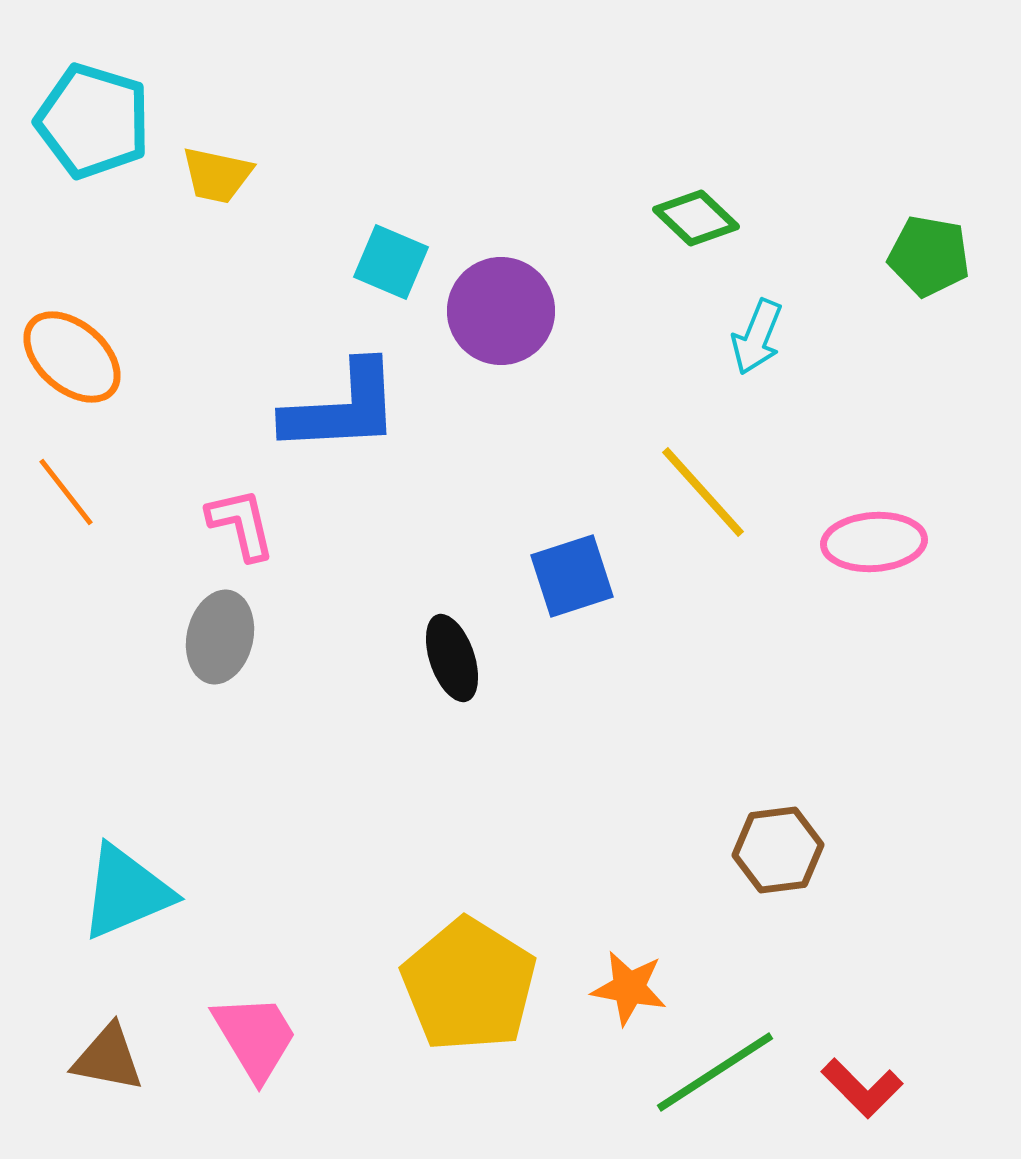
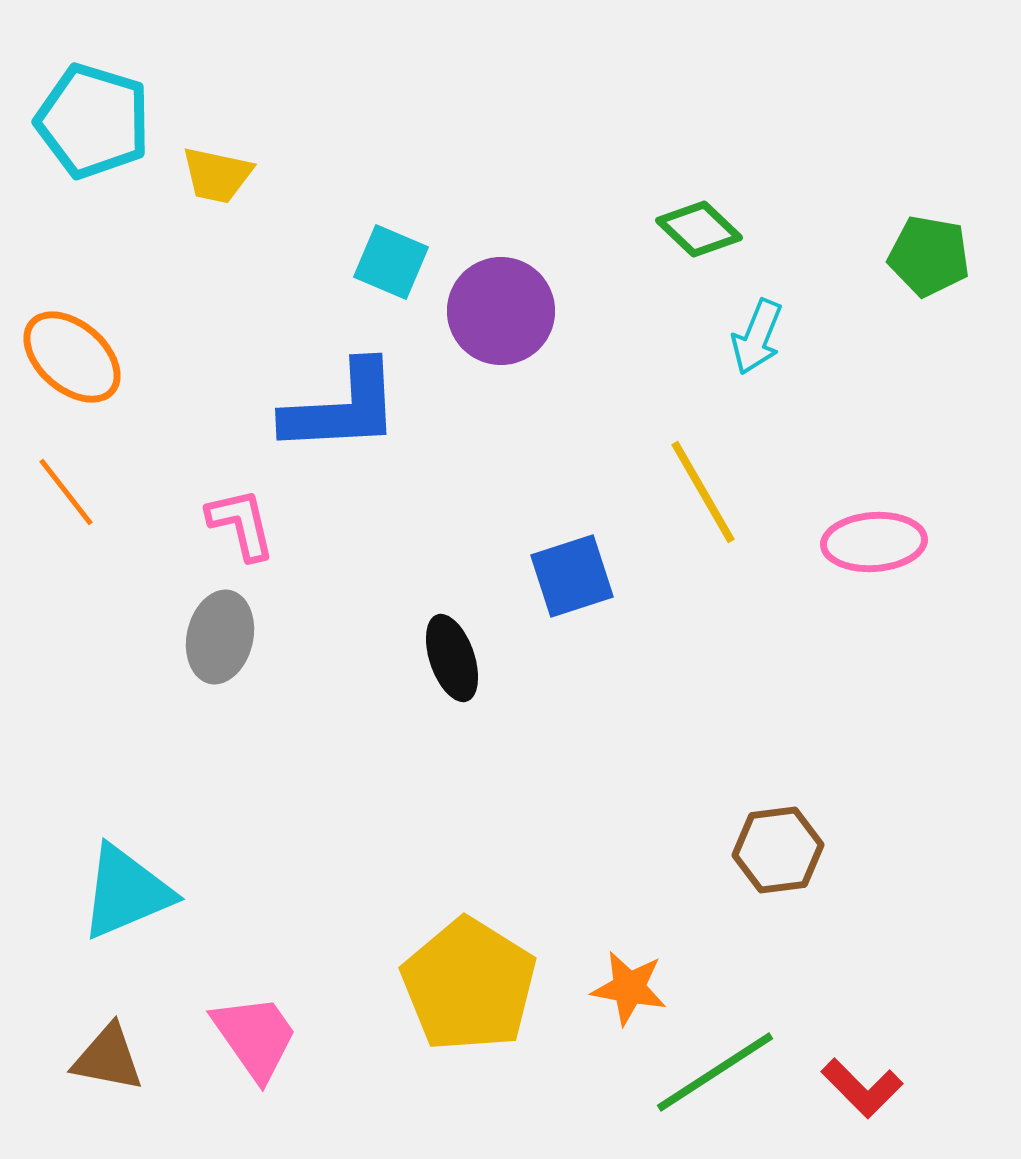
green diamond: moved 3 px right, 11 px down
yellow line: rotated 12 degrees clockwise
pink trapezoid: rotated 4 degrees counterclockwise
